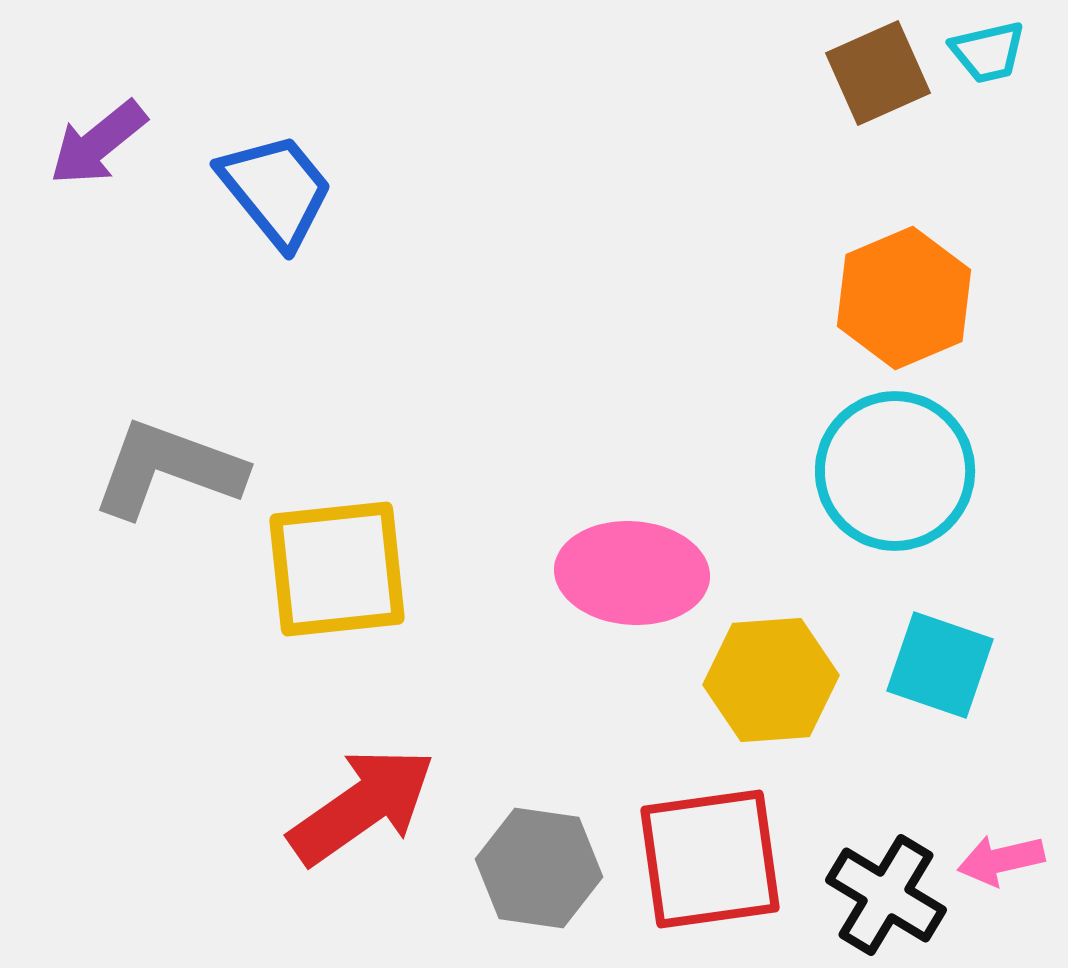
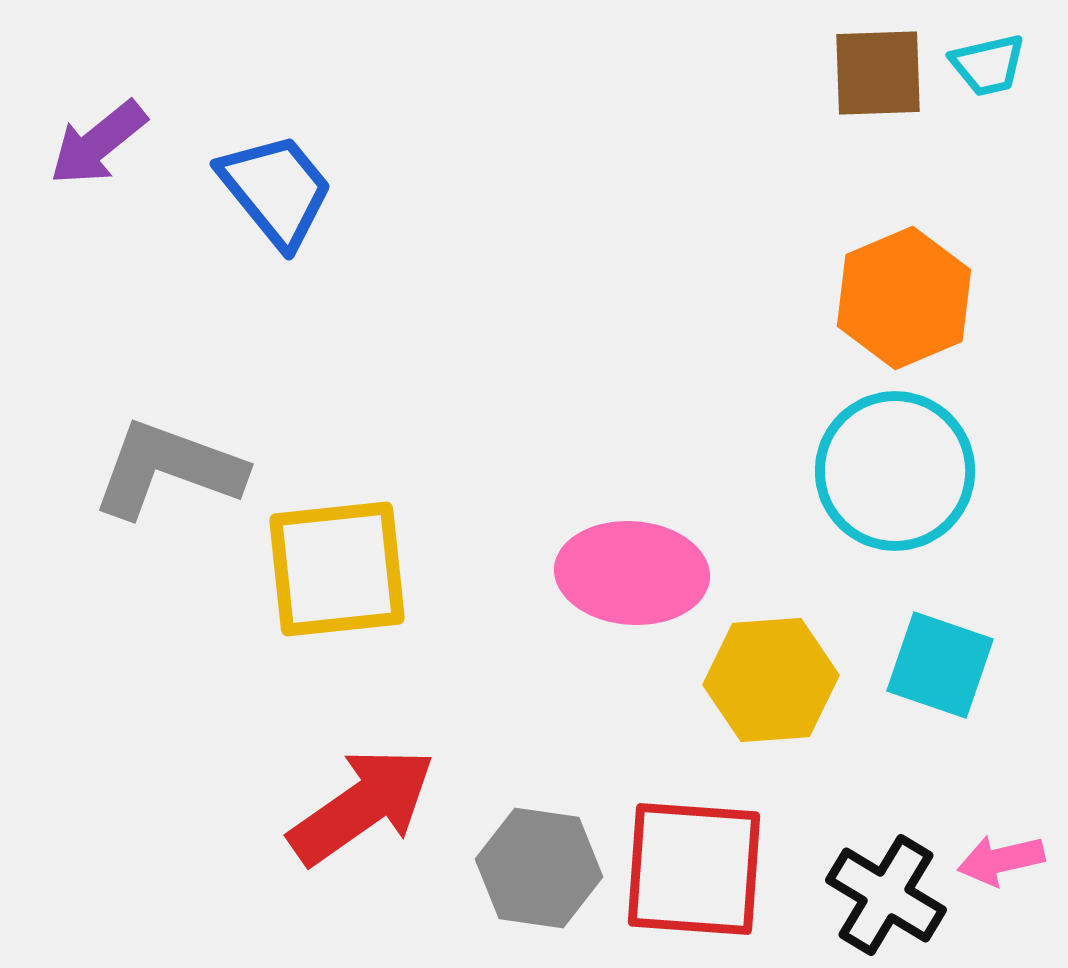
cyan trapezoid: moved 13 px down
brown square: rotated 22 degrees clockwise
red square: moved 16 px left, 10 px down; rotated 12 degrees clockwise
